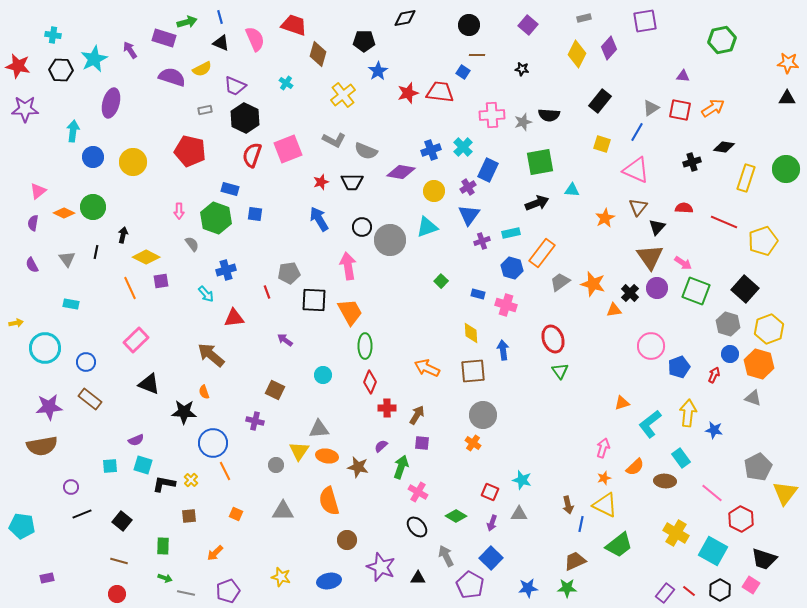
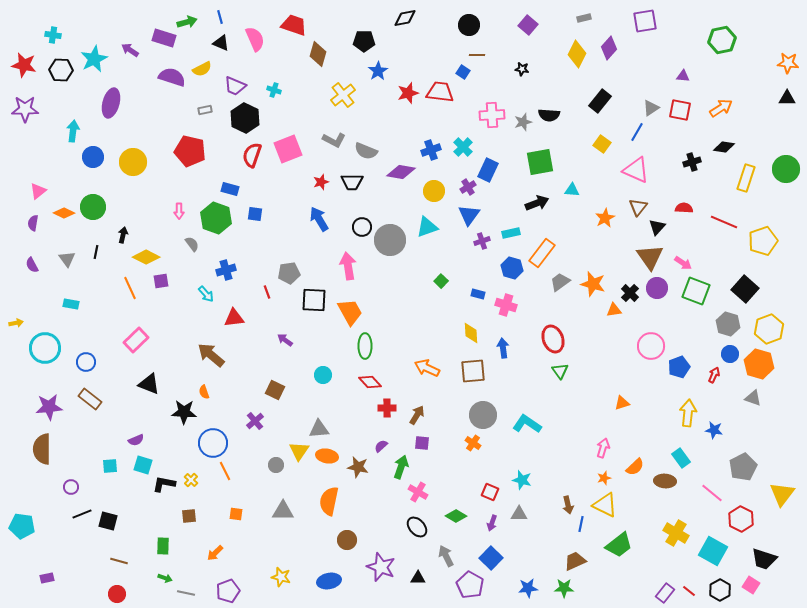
purple arrow at (130, 50): rotated 24 degrees counterclockwise
red star at (18, 66): moved 6 px right, 1 px up
cyan cross at (286, 83): moved 12 px left, 7 px down; rotated 16 degrees counterclockwise
orange arrow at (713, 108): moved 8 px right
yellow square at (602, 144): rotated 18 degrees clockwise
blue arrow at (503, 350): moved 2 px up
red diamond at (370, 382): rotated 65 degrees counterclockwise
purple cross at (255, 421): rotated 36 degrees clockwise
cyan L-shape at (650, 424): moved 123 px left; rotated 72 degrees clockwise
brown semicircle at (42, 446): moved 3 px down; rotated 100 degrees clockwise
gray pentagon at (758, 467): moved 15 px left
yellow triangle at (785, 493): moved 3 px left, 1 px down
orange semicircle at (329, 501): rotated 28 degrees clockwise
orange square at (236, 514): rotated 16 degrees counterclockwise
black square at (122, 521): moved 14 px left; rotated 24 degrees counterclockwise
green star at (567, 588): moved 3 px left
